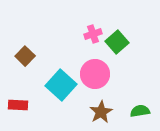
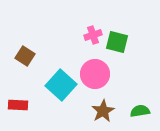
pink cross: moved 1 px down
green square: rotated 35 degrees counterclockwise
brown square: rotated 12 degrees counterclockwise
brown star: moved 2 px right, 1 px up
